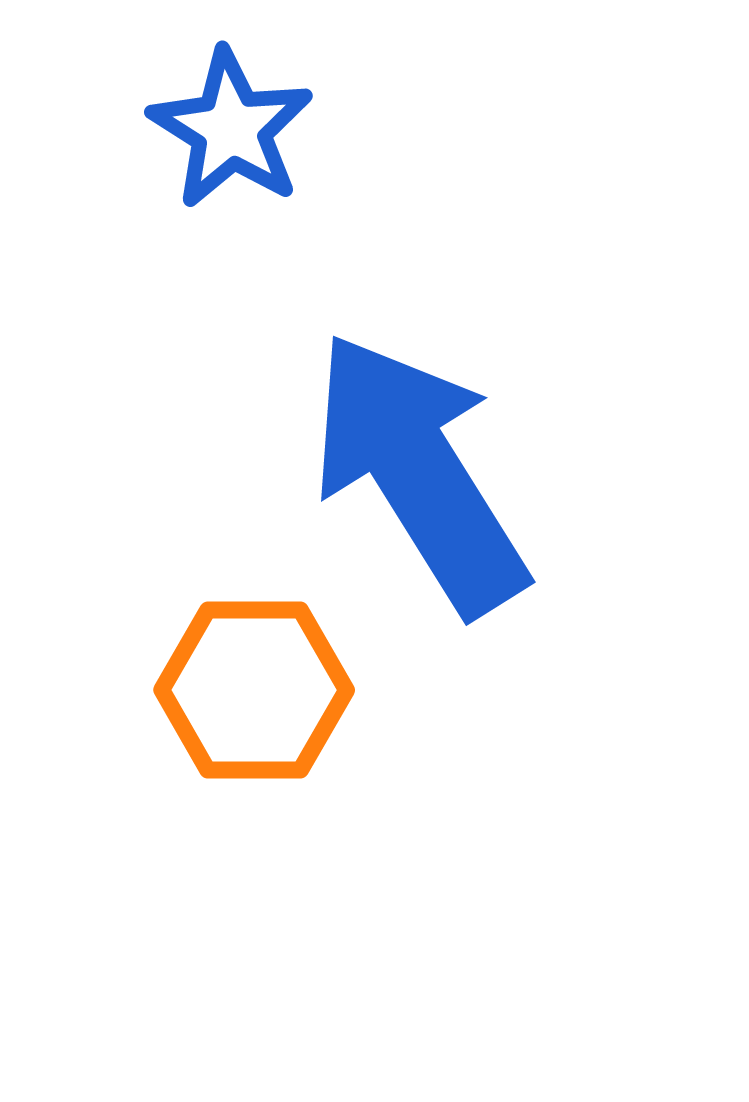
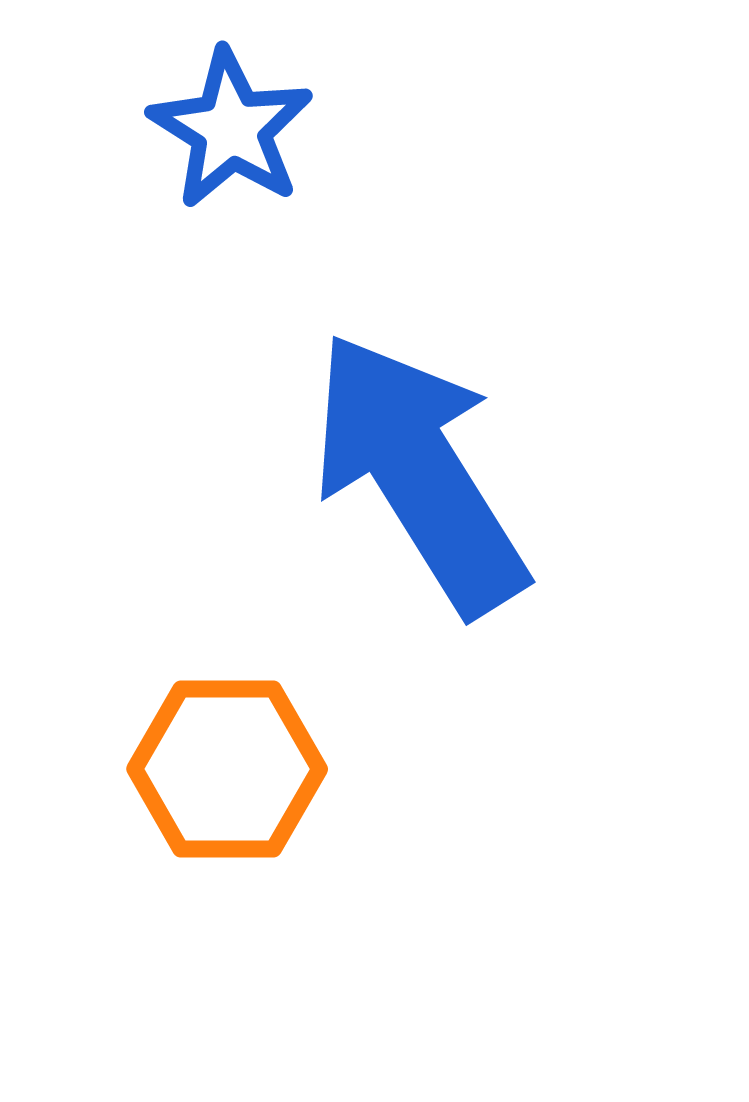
orange hexagon: moved 27 px left, 79 px down
